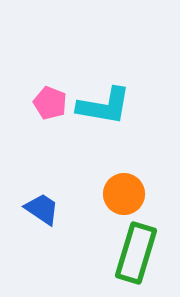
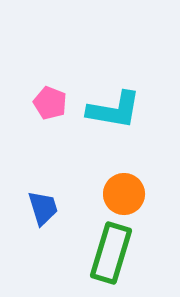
cyan L-shape: moved 10 px right, 4 px down
blue trapezoid: moved 1 px right, 1 px up; rotated 39 degrees clockwise
green rectangle: moved 25 px left
